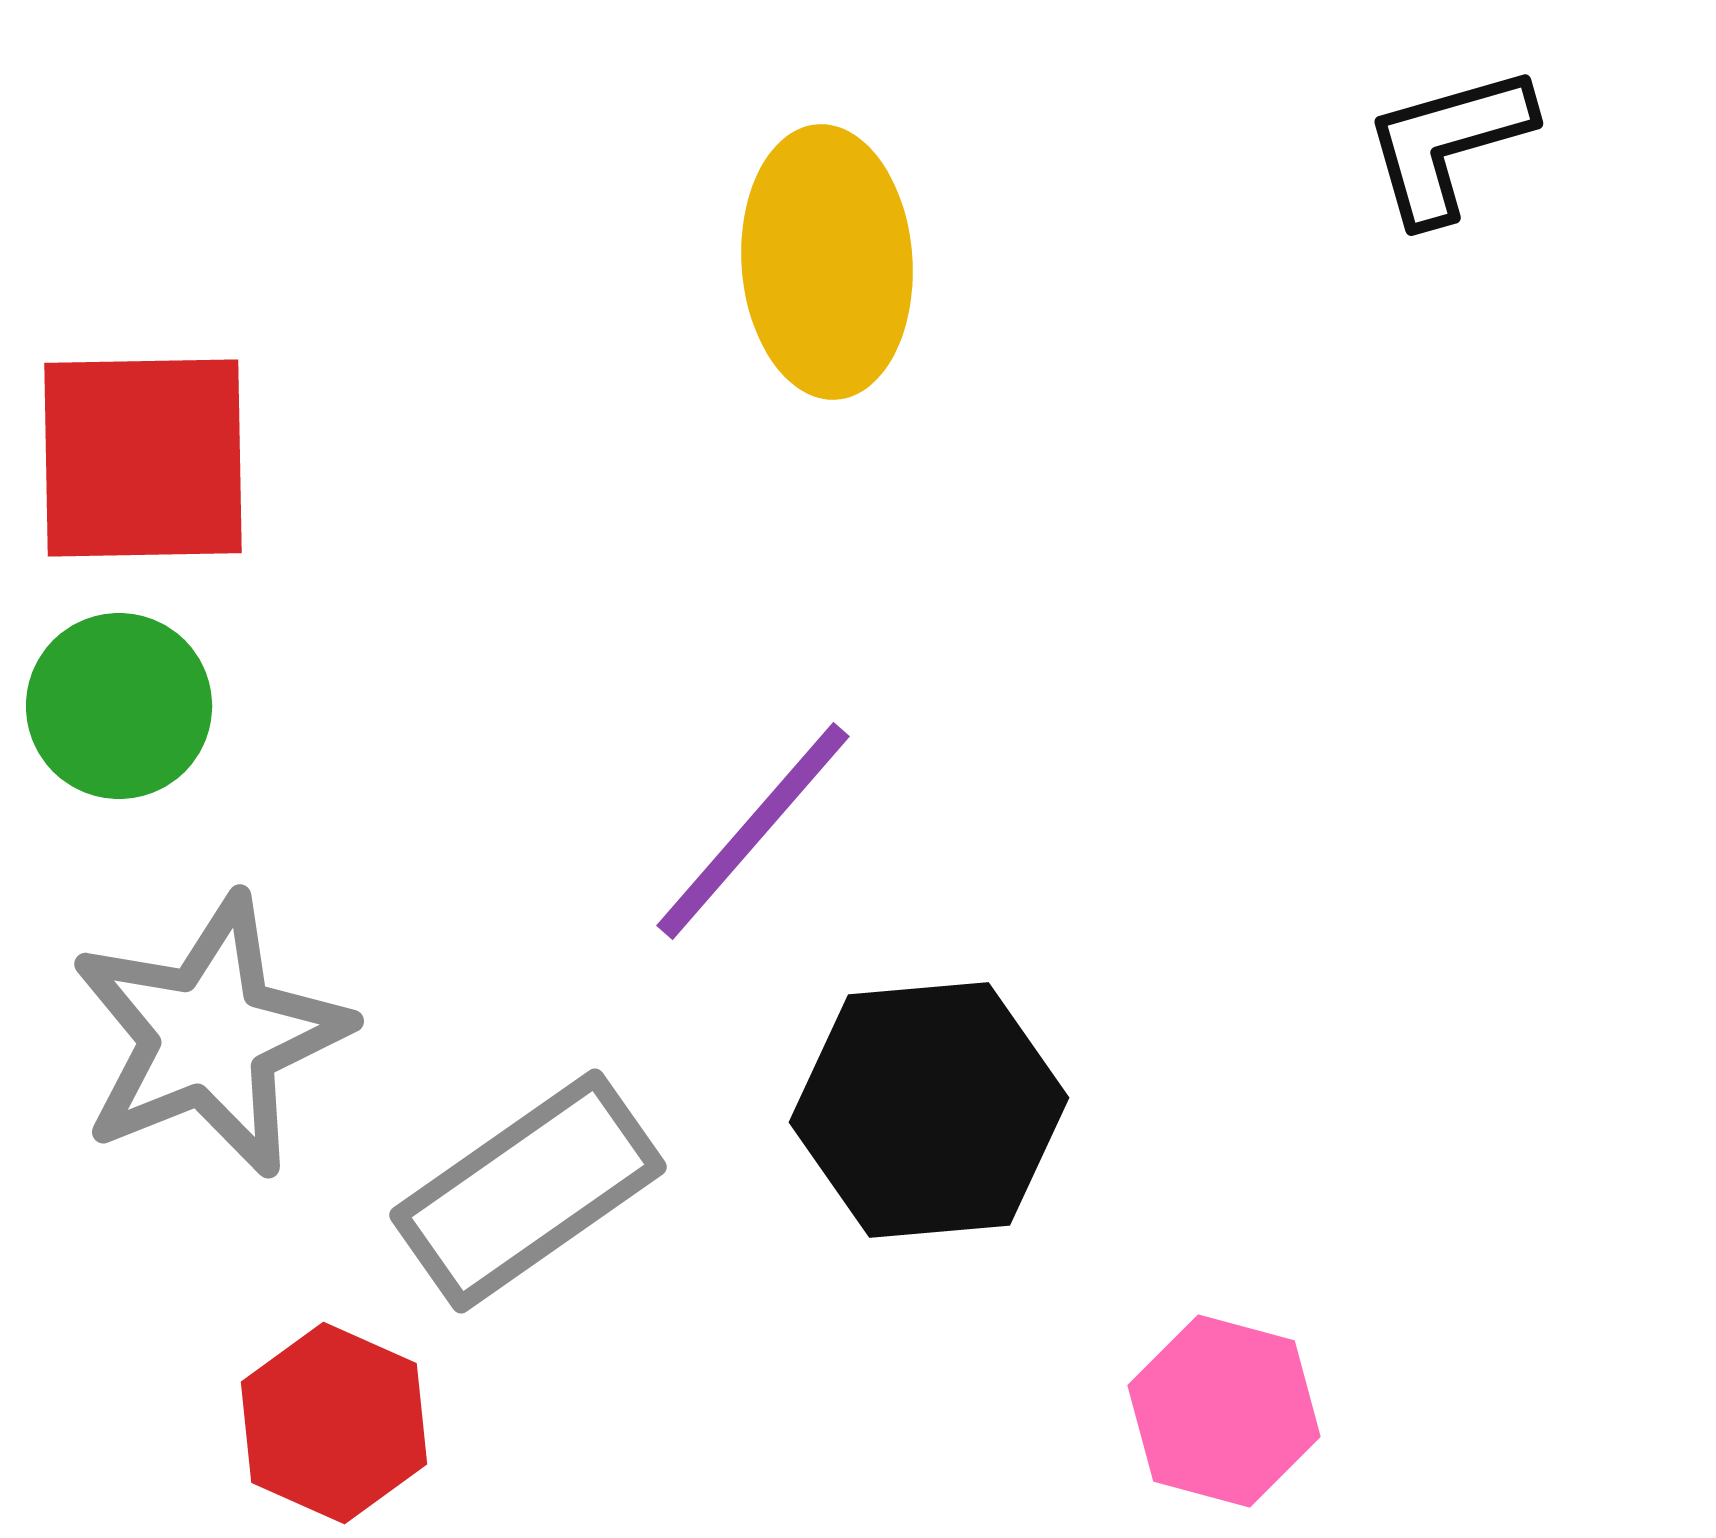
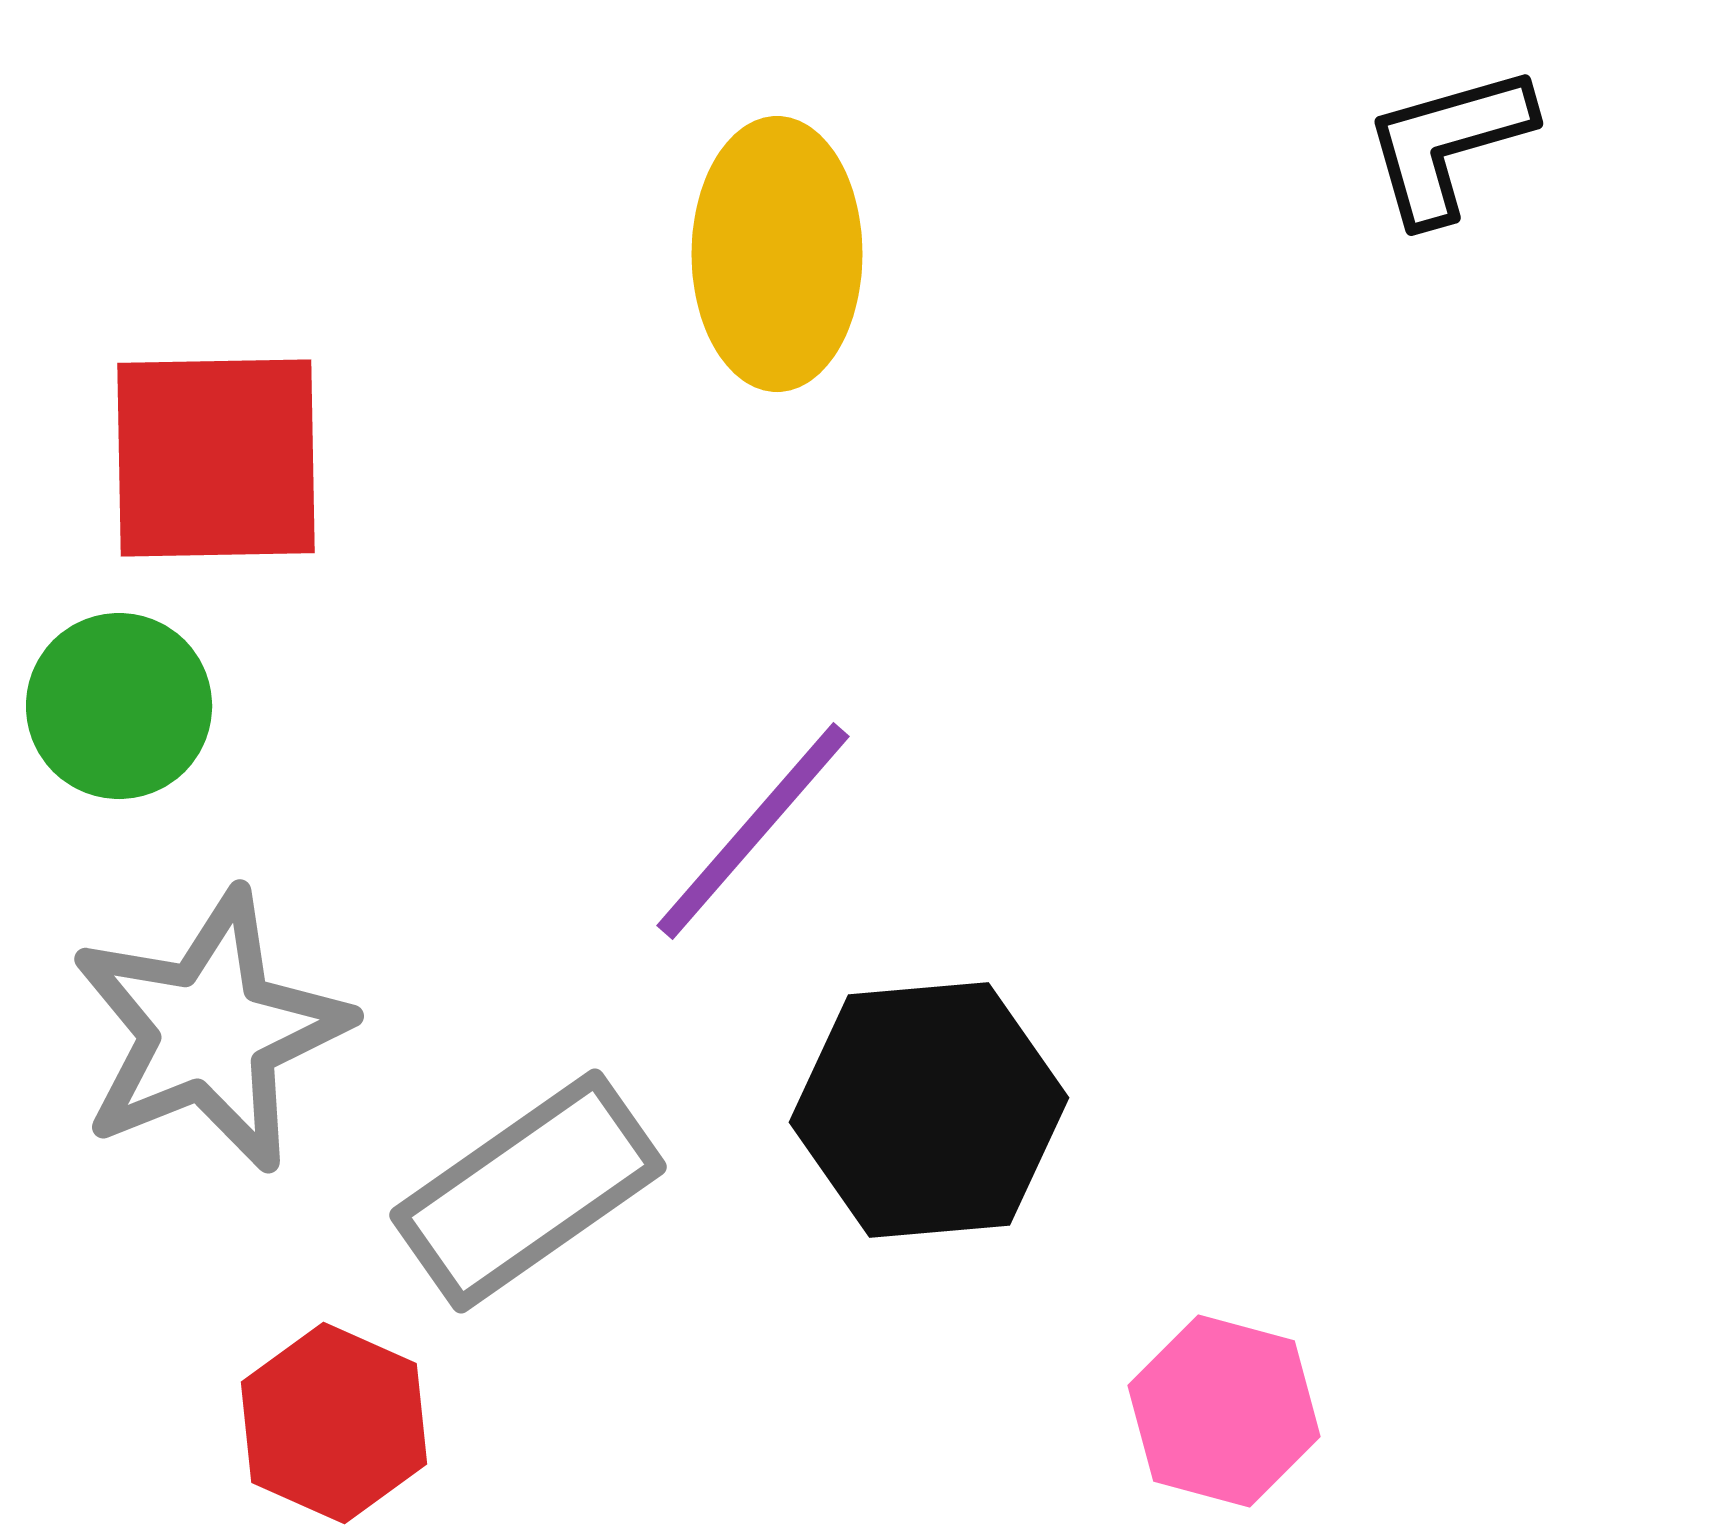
yellow ellipse: moved 50 px left, 8 px up; rotated 4 degrees clockwise
red square: moved 73 px right
gray star: moved 5 px up
